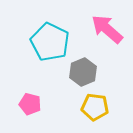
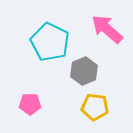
gray hexagon: moved 1 px right, 1 px up
pink pentagon: rotated 15 degrees counterclockwise
